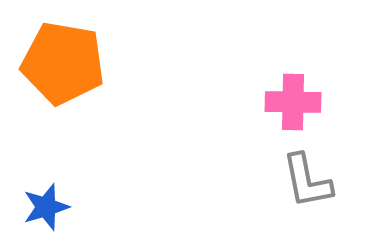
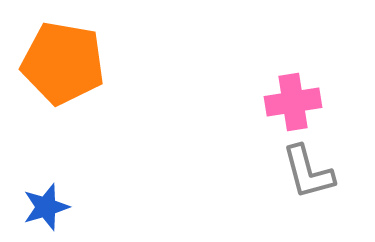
pink cross: rotated 10 degrees counterclockwise
gray L-shape: moved 1 px right, 9 px up; rotated 4 degrees counterclockwise
